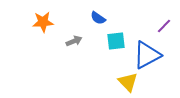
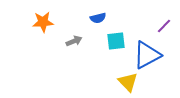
blue semicircle: rotated 49 degrees counterclockwise
